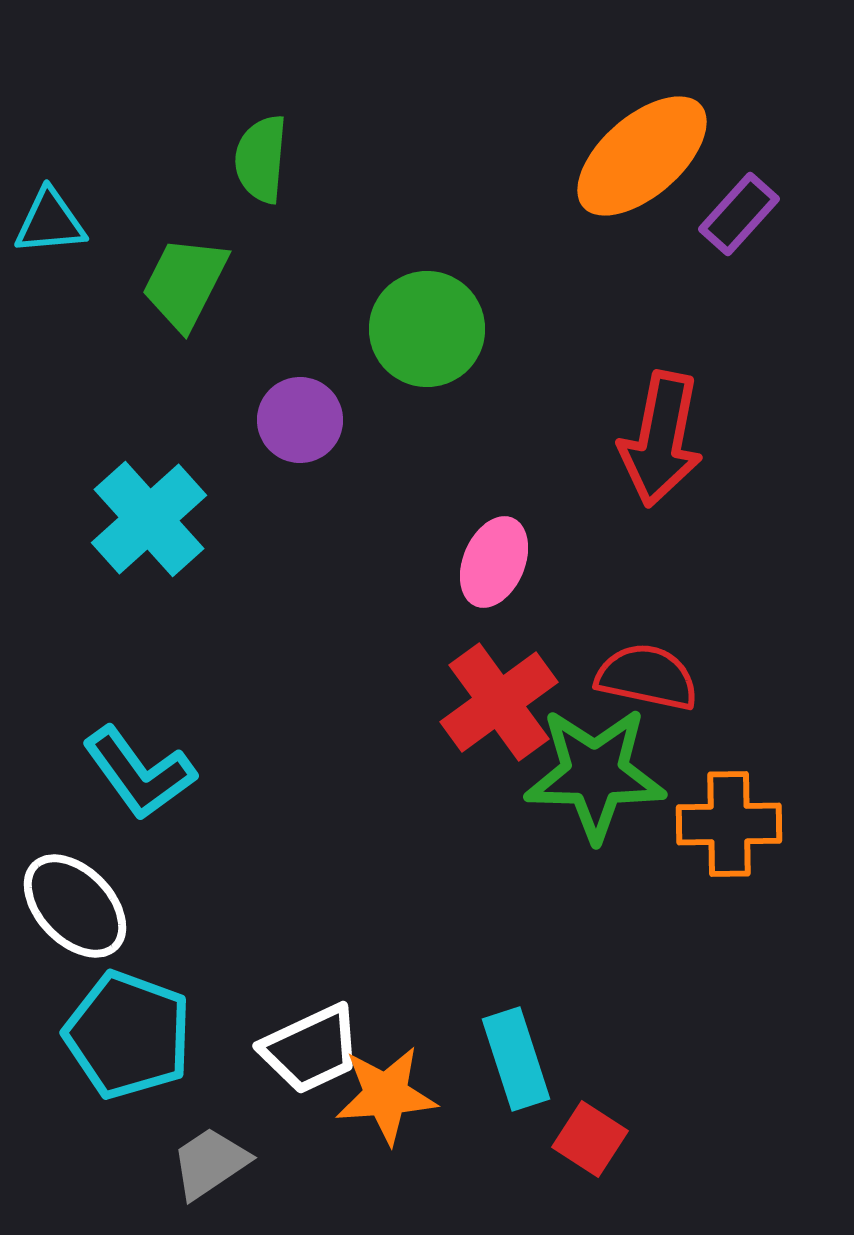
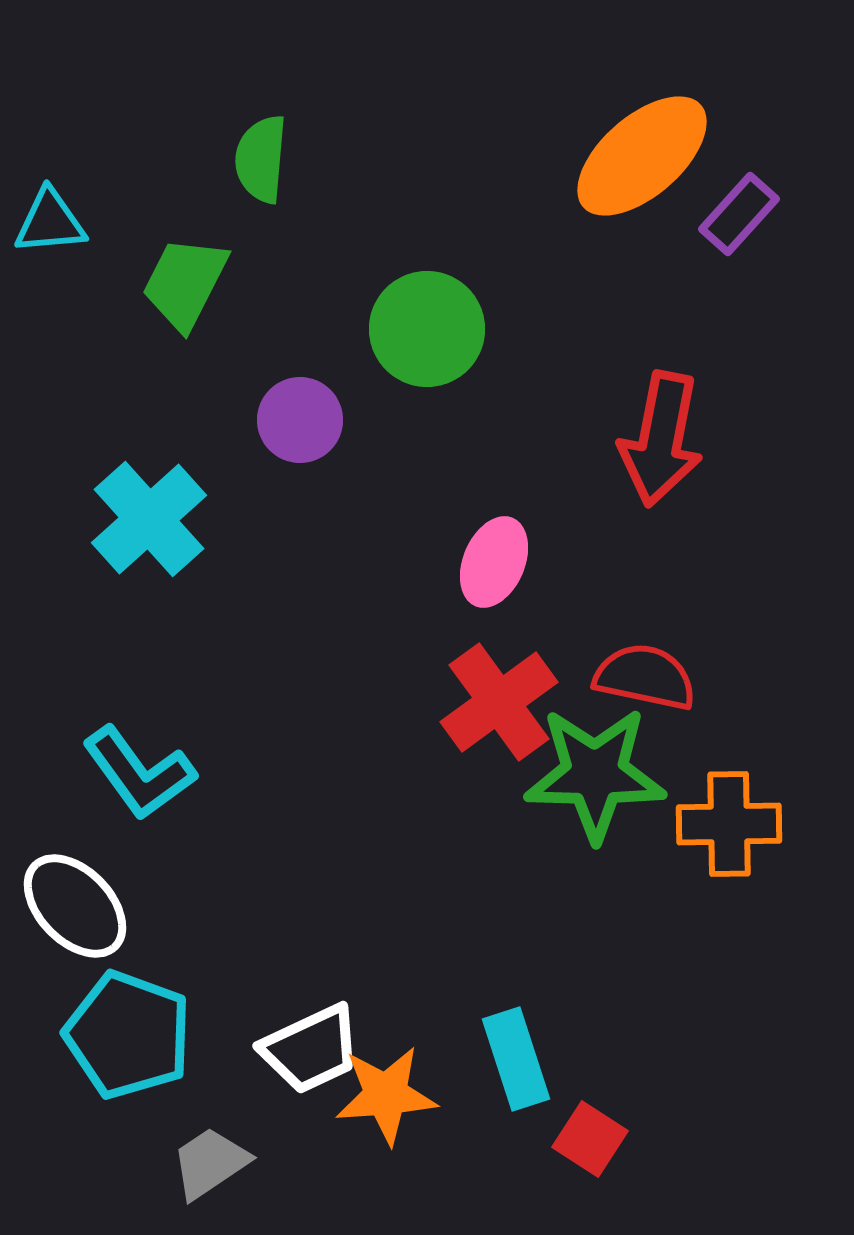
red semicircle: moved 2 px left
